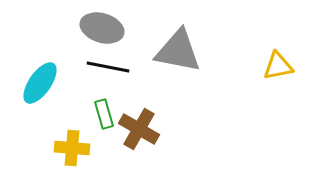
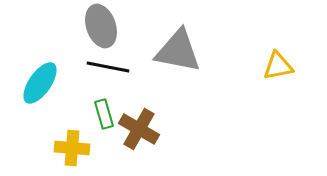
gray ellipse: moved 1 px left, 2 px up; rotated 54 degrees clockwise
